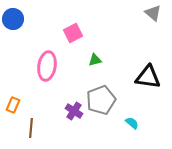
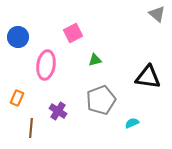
gray triangle: moved 4 px right, 1 px down
blue circle: moved 5 px right, 18 px down
pink ellipse: moved 1 px left, 1 px up
orange rectangle: moved 4 px right, 7 px up
purple cross: moved 16 px left
cyan semicircle: rotated 64 degrees counterclockwise
